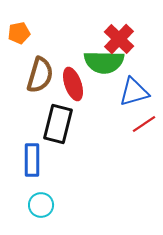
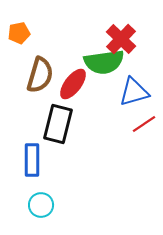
red cross: moved 2 px right
green semicircle: rotated 9 degrees counterclockwise
red ellipse: rotated 56 degrees clockwise
